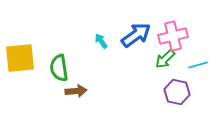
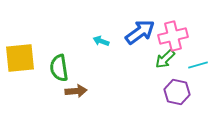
blue arrow: moved 4 px right, 3 px up
cyan arrow: rotated 35 degrees counterclockwise
